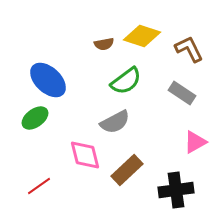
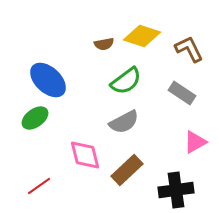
gray semicircle: moved 9 px right
